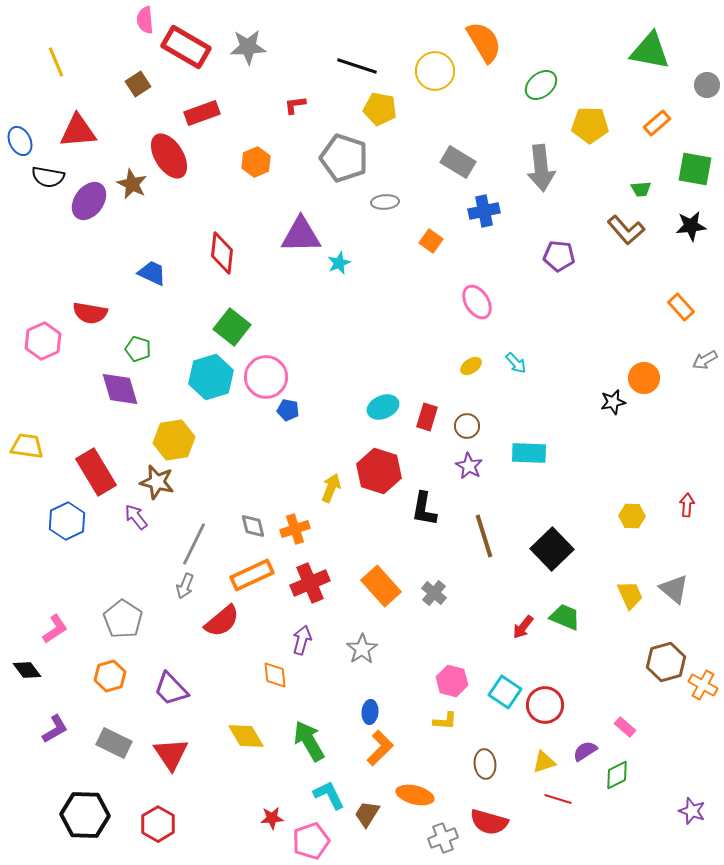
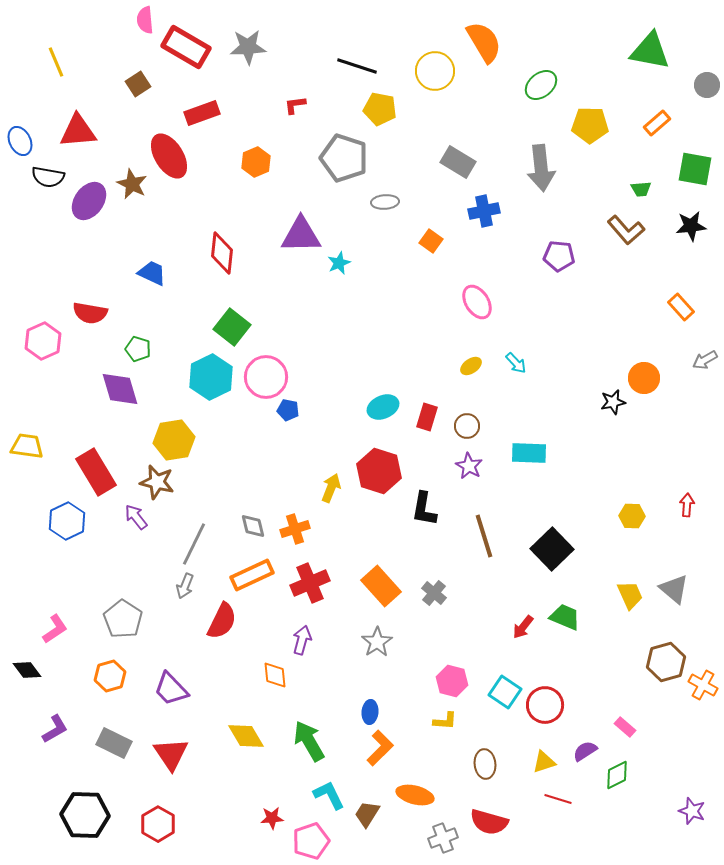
cyan hexagon at (211, 377): rotated 9 degrees counterclockwise
red semicircle at (222, 621): rotated 24 degrees counterclockwise
gray star at (362, 649): moved 15 px right, 7 px up
